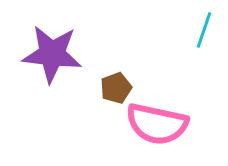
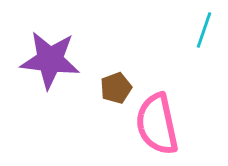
purple star: moved 2 px left, 6 px down
pink semicircle: rotated 66 degrees clockwise
